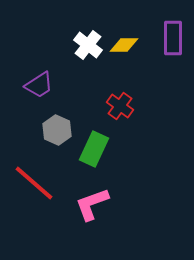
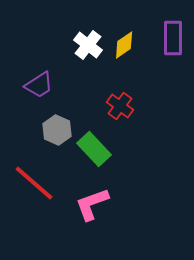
yellow diamond: rotated 36 degrees counterclockwise
green rectangle: rotated 68 degrees counterclockwise
